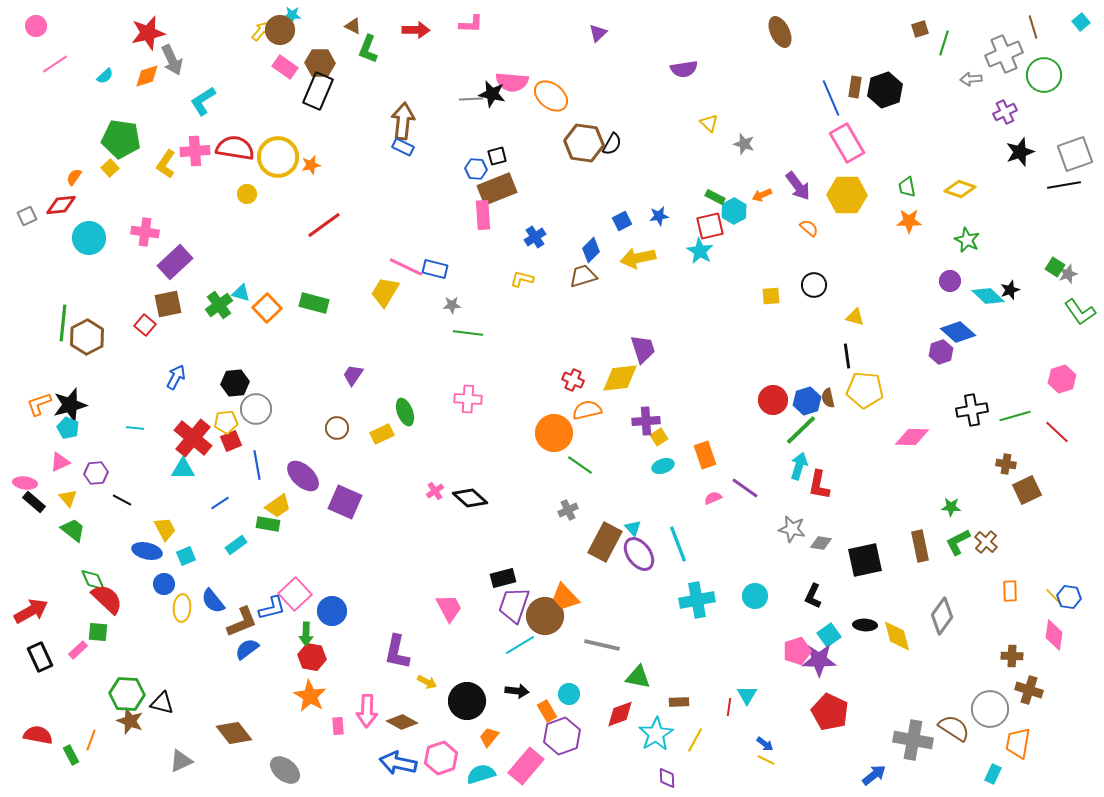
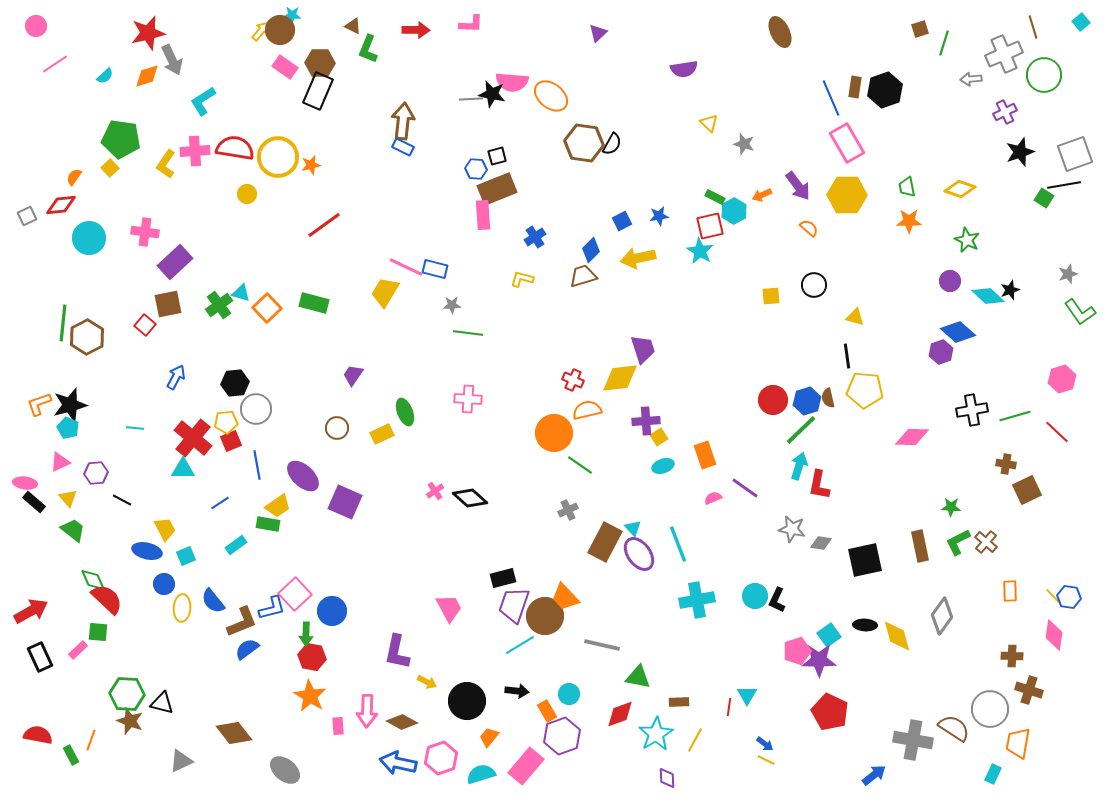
green square at (1055, 267): moved 11 px left, 69 px up
black L-shape at (813, 596): moved 36 px left, 4 px down
